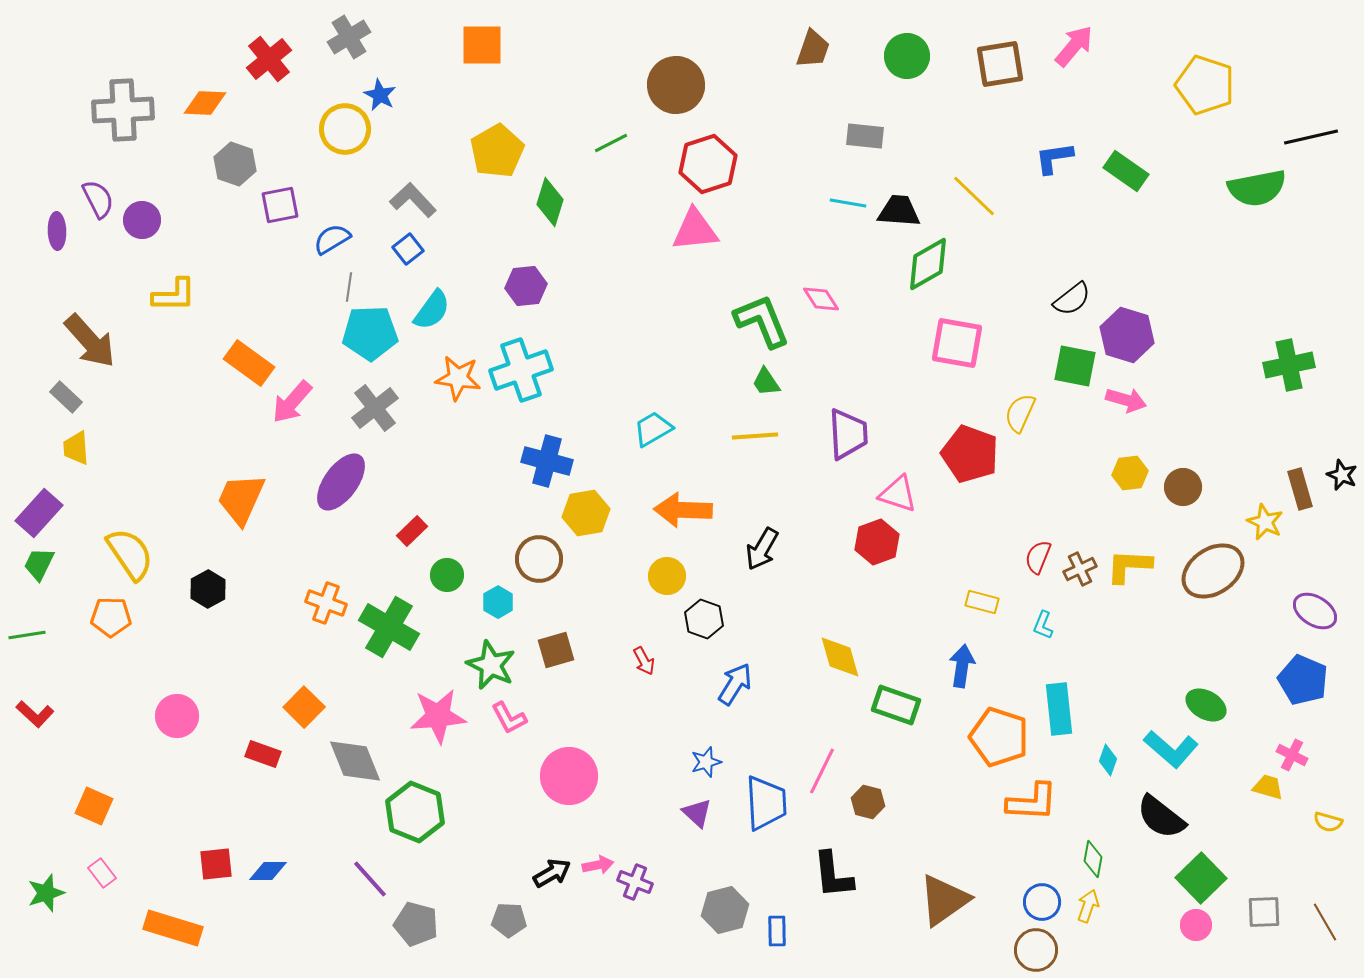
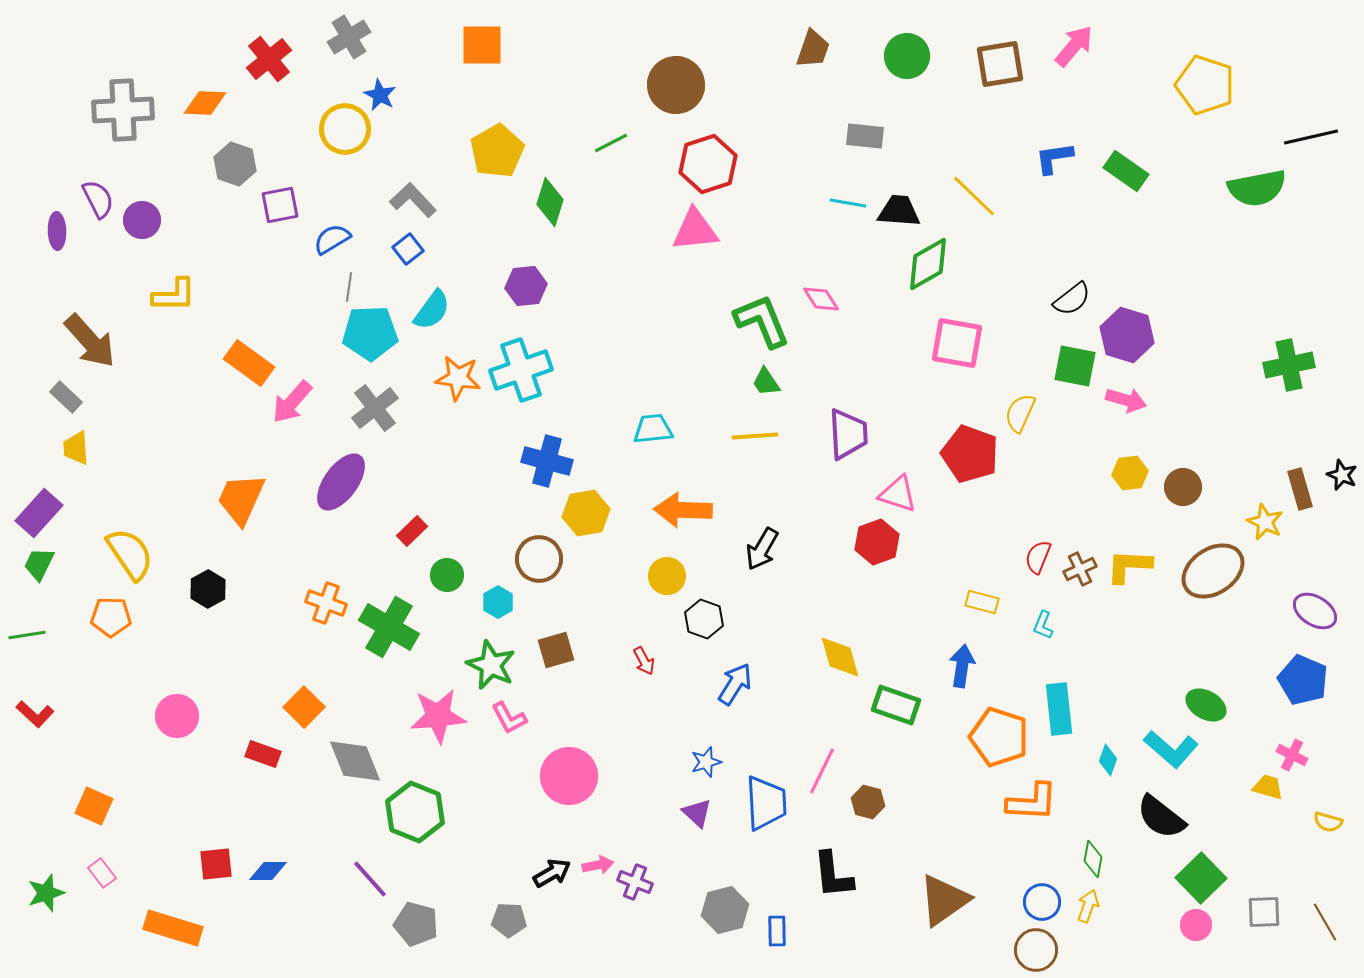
cyan trapezoid at (653, 429): rotated 24 degrees clockwise
